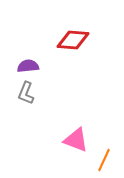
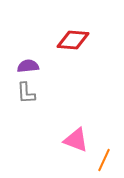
gray L-shape: rotated 25 degrees counterclockwise
